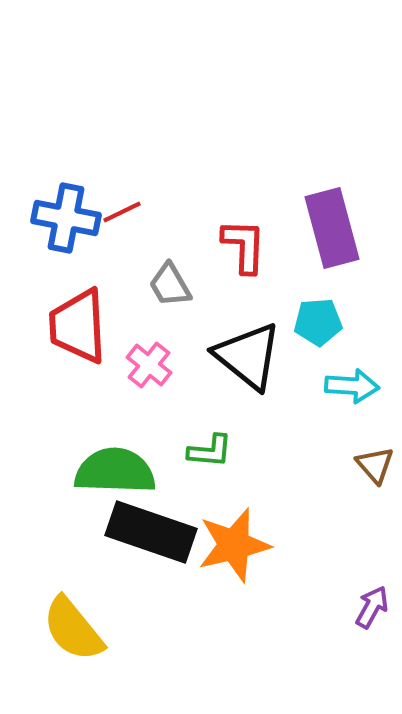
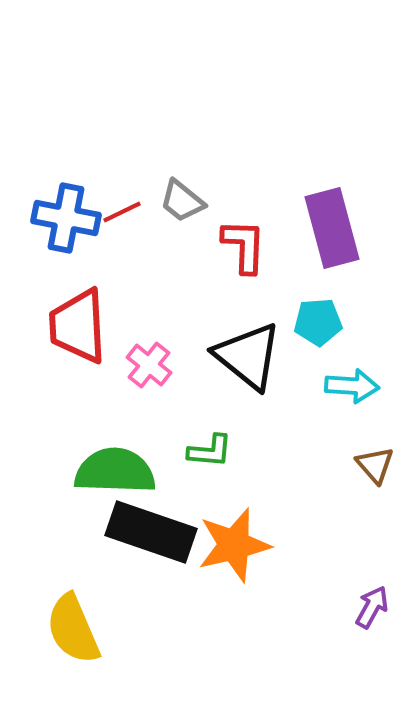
gray trapezoid: moved 12 px right, 84 px up; rotated 21 degrees counterclockwise
yellow semicircle: rotated 16 degrees clockwise
